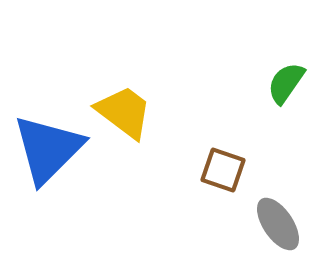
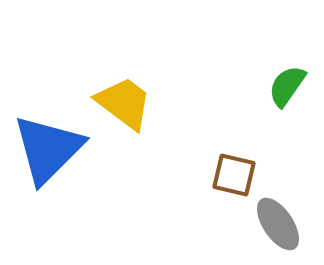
green semicircle: moved 1 px right, 3 px down
yellow trapezoid: moved 9 px up
brown square: moved 11 px right, 5 px down; rotated 6 degrees counterclockwise
